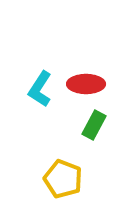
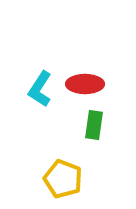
red ellipse: moved 1 px left
green rectangle: rotated 20 degrees counterclockwise
